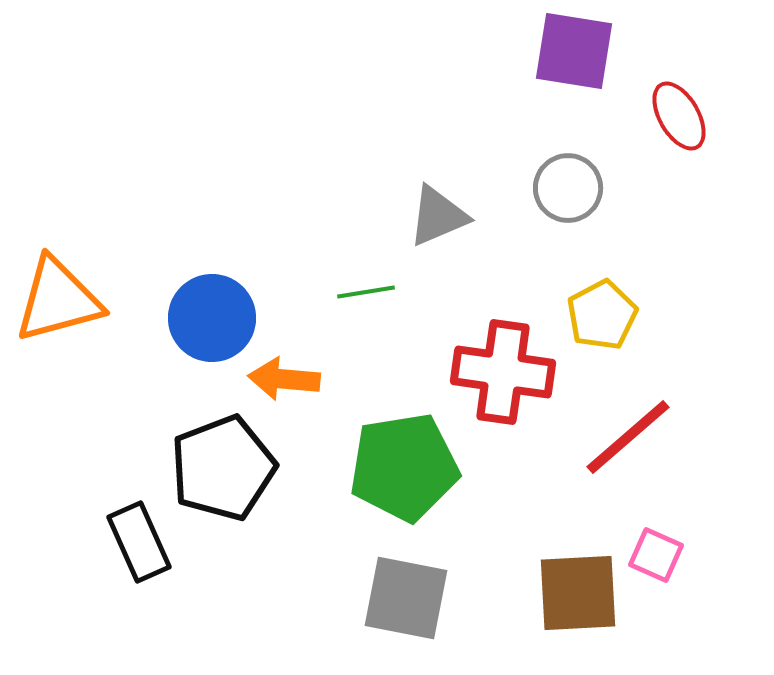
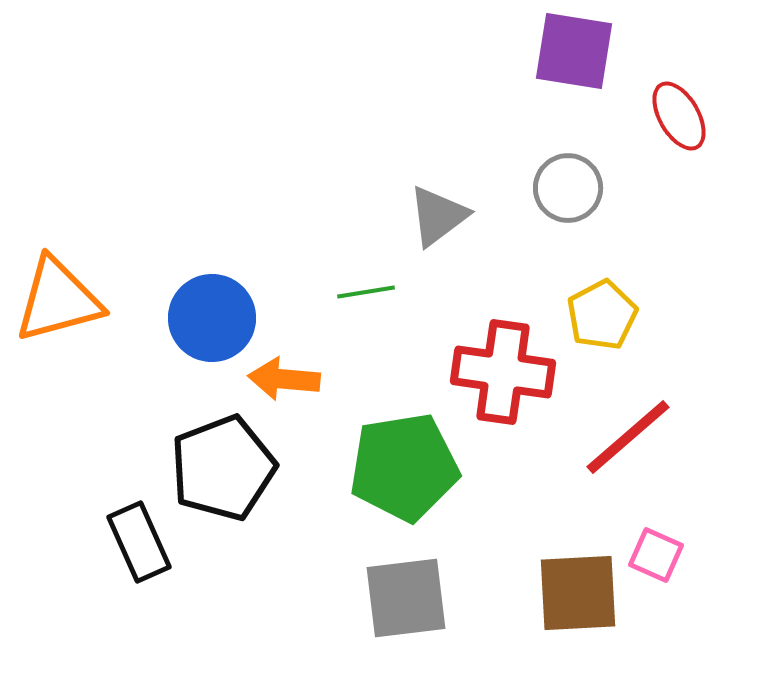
gray triangle: rotated 14 degrees counterclockwise
gray square: rotated 18 degrees counterclockwise
